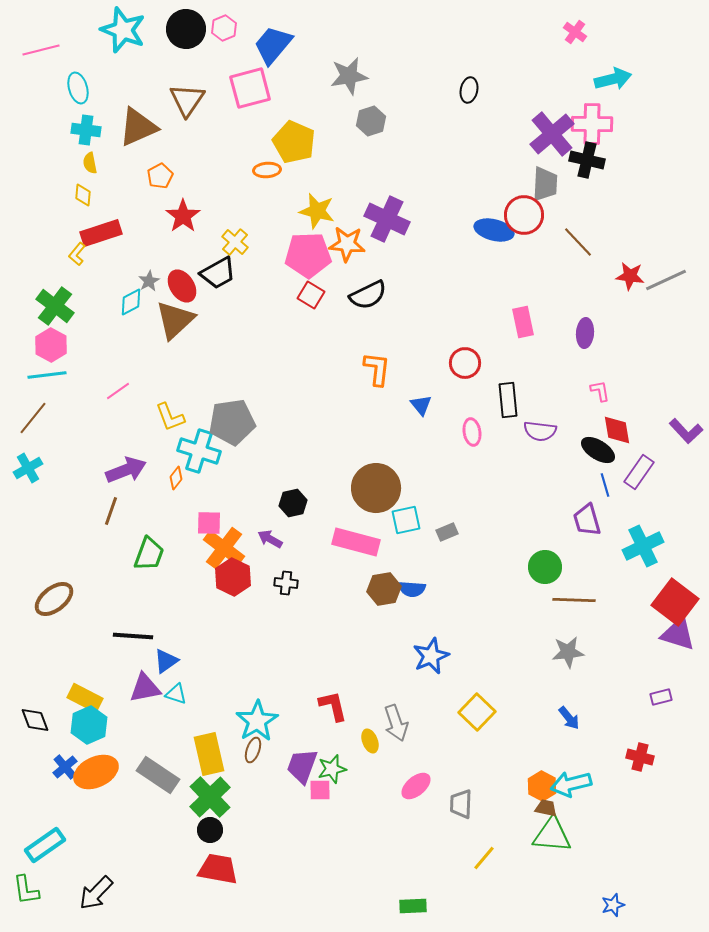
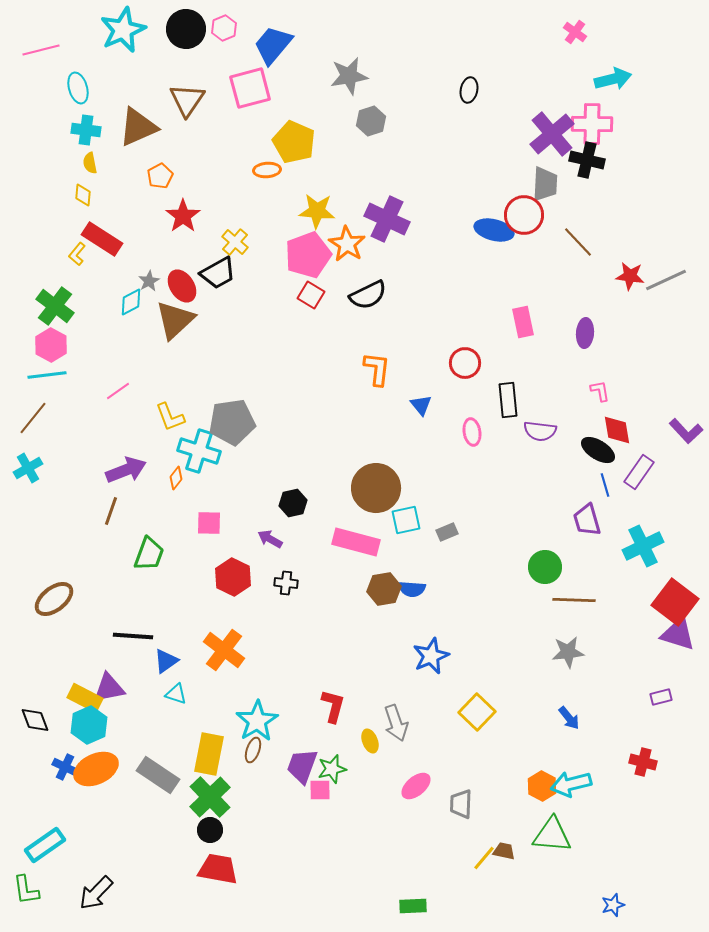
cyan star at (123, 30): rotated 27 degrees clockwise
yellow star at (317, 211): rotated 9 degrees counterclockwise
red rectangle at (101, 233): moved 1 px right, 6 px down; rotated 51 degrees clockwise
orange star at (347, 244): rotated 27 degrees clockwise
pink pentagon at (308, 255): rotated 18 degrees counterclockwise
orange cross at (224, 548): moved 102 px down
purple triangle at (145, 688): moved 36 px left
red L-shape at (333, 706): rotated 28 degrees clockwise
yellow rectangle at (209, 754): rotated 24 degrees clockwise
red cross at (640, 757): moved 3 px right, 5 px down
blue cross at (65, 767): rotated 25 degrees counterclockwise
orange ellipse at (96, 772): moved 3 px up
brown trapezoid at (546, 808): moved 42 px left, 43 px down
